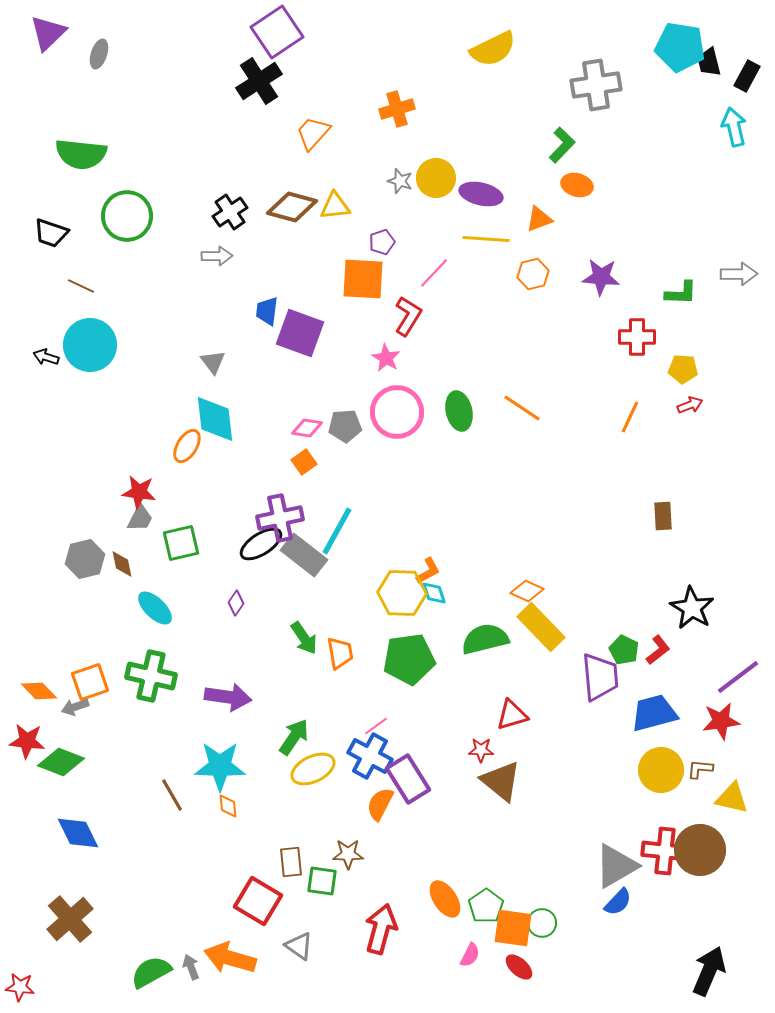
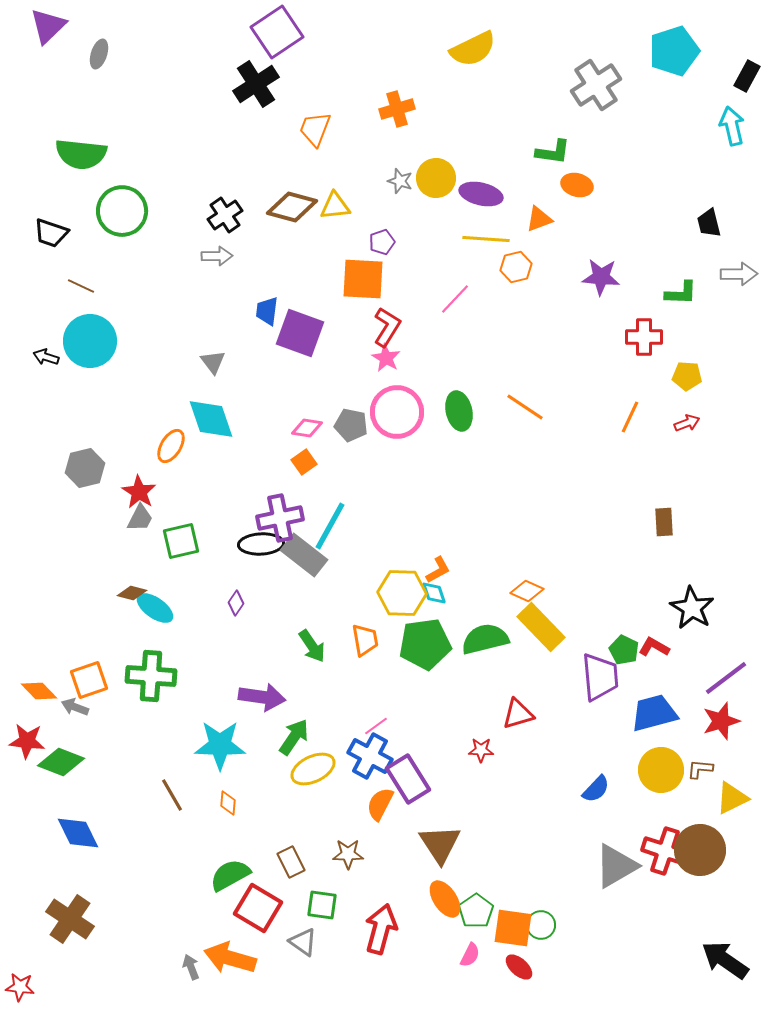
purple triangle at (48, 33): moved 7 px up
cyan pentagon at (680, 47): moved 6 px left, 4 px down; rotated 27 degrees counterclockwise
yellow semicircle at (493, 49): moved 20 px left
black trapezoid at (709, 62): moved 161 px down
black cross at (259, 81): moved 3 px left, 3 px down
gray cross at (596, 85): rotated 24 degrees counterclockwise
cyan arrow at (734, 127): moved 2 px left, 1 px up
orange trapezoid at (313, 133): moved 2 px right, 4 px up; rotated 21 degrees counterclockwise
green L-shape at (562, 145): moved 9 px left, 7 px down; rotated 54 degrees clockwise
black cross at (230, 212): moved 5 px left, 3 px down
green circle at (127, 216): moved 5 px left, 5 px up
pink line at (434, 273): moved 21 px right, 26 px down
orange hexagon at (533, 274): moved 17 px left, 7 px up
red L-shape at (408, 316): moved 21 px left, 11 px down
red cross at (637, 337): moved 7 px right
cyan circle at (90, 345): moved 4 px up
yellow pentagon at (683, 369): moved 4 px right, 7 px down
red arrow at (690, 405): moved 3 px left, 18 px down
orange line at (522, 408): moved 3 px right, 1 px up
cyan diamond at (215, 419): moved 4 px left; rotated 12 degrees counterclockwise
gray pentagon at (345, 426): moved 6 px right, 1 px up; rotated 16 degrees clockwise
orange ellipse at (187, 446): moved 16 px left
red star at (139, 492): rotated 24 degrees clockwise
brown rectangle at (663, 516): moved 1 px right, 6 px down
cyan line at (337, 531): moved 7 px left, 5 px up
green square at (181, 543): moved 2 px up
black ellipse at (261, 544): rotated 30 degrees clockwise
gray hexagon at (85, 559): moved 91 px up
brown diamond at (122, 564): moved 10 px right, 29 px down; rotated 64 degrees counterclockwise
orange L-shape at (428, 571): moved 10 px right, 1 px up
cyan ellipse at (155, 608): rotated 9 degrees counterclockwise
green arrow at (304, 638): moved 8 px right, 8 px down
red L-shape at (658, 650): moved 4 px left, 3 px up; rotated 112 degrees counterclockwise
orange trapezoid at (340, 653): moved 25 px right, 13 px up
green pentagon at (409, 659): moved 16 px right, 15 px up
green cross at (151, 676): rotated 9 degrees counterclockwise
purple line at (738, 677): moved 12 px left, 1 px down
orange square at (90, 682): moved 1 px left, 2 px up
purple arrow at (228, 697): moved 34 px right
gray arrow at (75, 707): rotated 40 degrees clockwise
red triangle at (512, 715): moved 6 px right, 1 px up
red star at (721, 721): rotated 9 degrees counterclockwise
cyan star at (220, 766): moved 21 px up
brown triangle at (501, 781): moved 61 px left, 63 px down; rotated 18 degrees clockwise
yellow triangle at (732, 798): rotated 39 degrees counterclockwise
orange diamond at (228, 806): moved 3 px up; rotated 10 degrees clockwise
red cross at (665, 851): rotated 12 degrees clockwise
brown rectangle at (291, 862): rotated 20 degrees counterclockwise
green square at (322, 881): moved 24 px down
red square at (258, 901): moved 7 px down
blue semicircle at (618, 902): moved 22 px left, 113 px up
green pentagon at (486, 906): moved 10 px left, 5 px down
brown cross at (70, 919): rotated 15 degrees counterclockwise
green circle at (542, 923): moved 1 px left, 2 px down
gray triangle at (299, 946): moved 4 px right, 4 px up
black arrow at (709, 971): moved 16 px right, 11 px up; rotated 78 degrees counterclockwise
green semicircle at (151, 972): moved 79 px right, 97 px up
